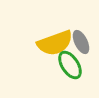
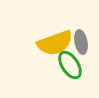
gray ellipse: rotated 15 degrees clockwise
